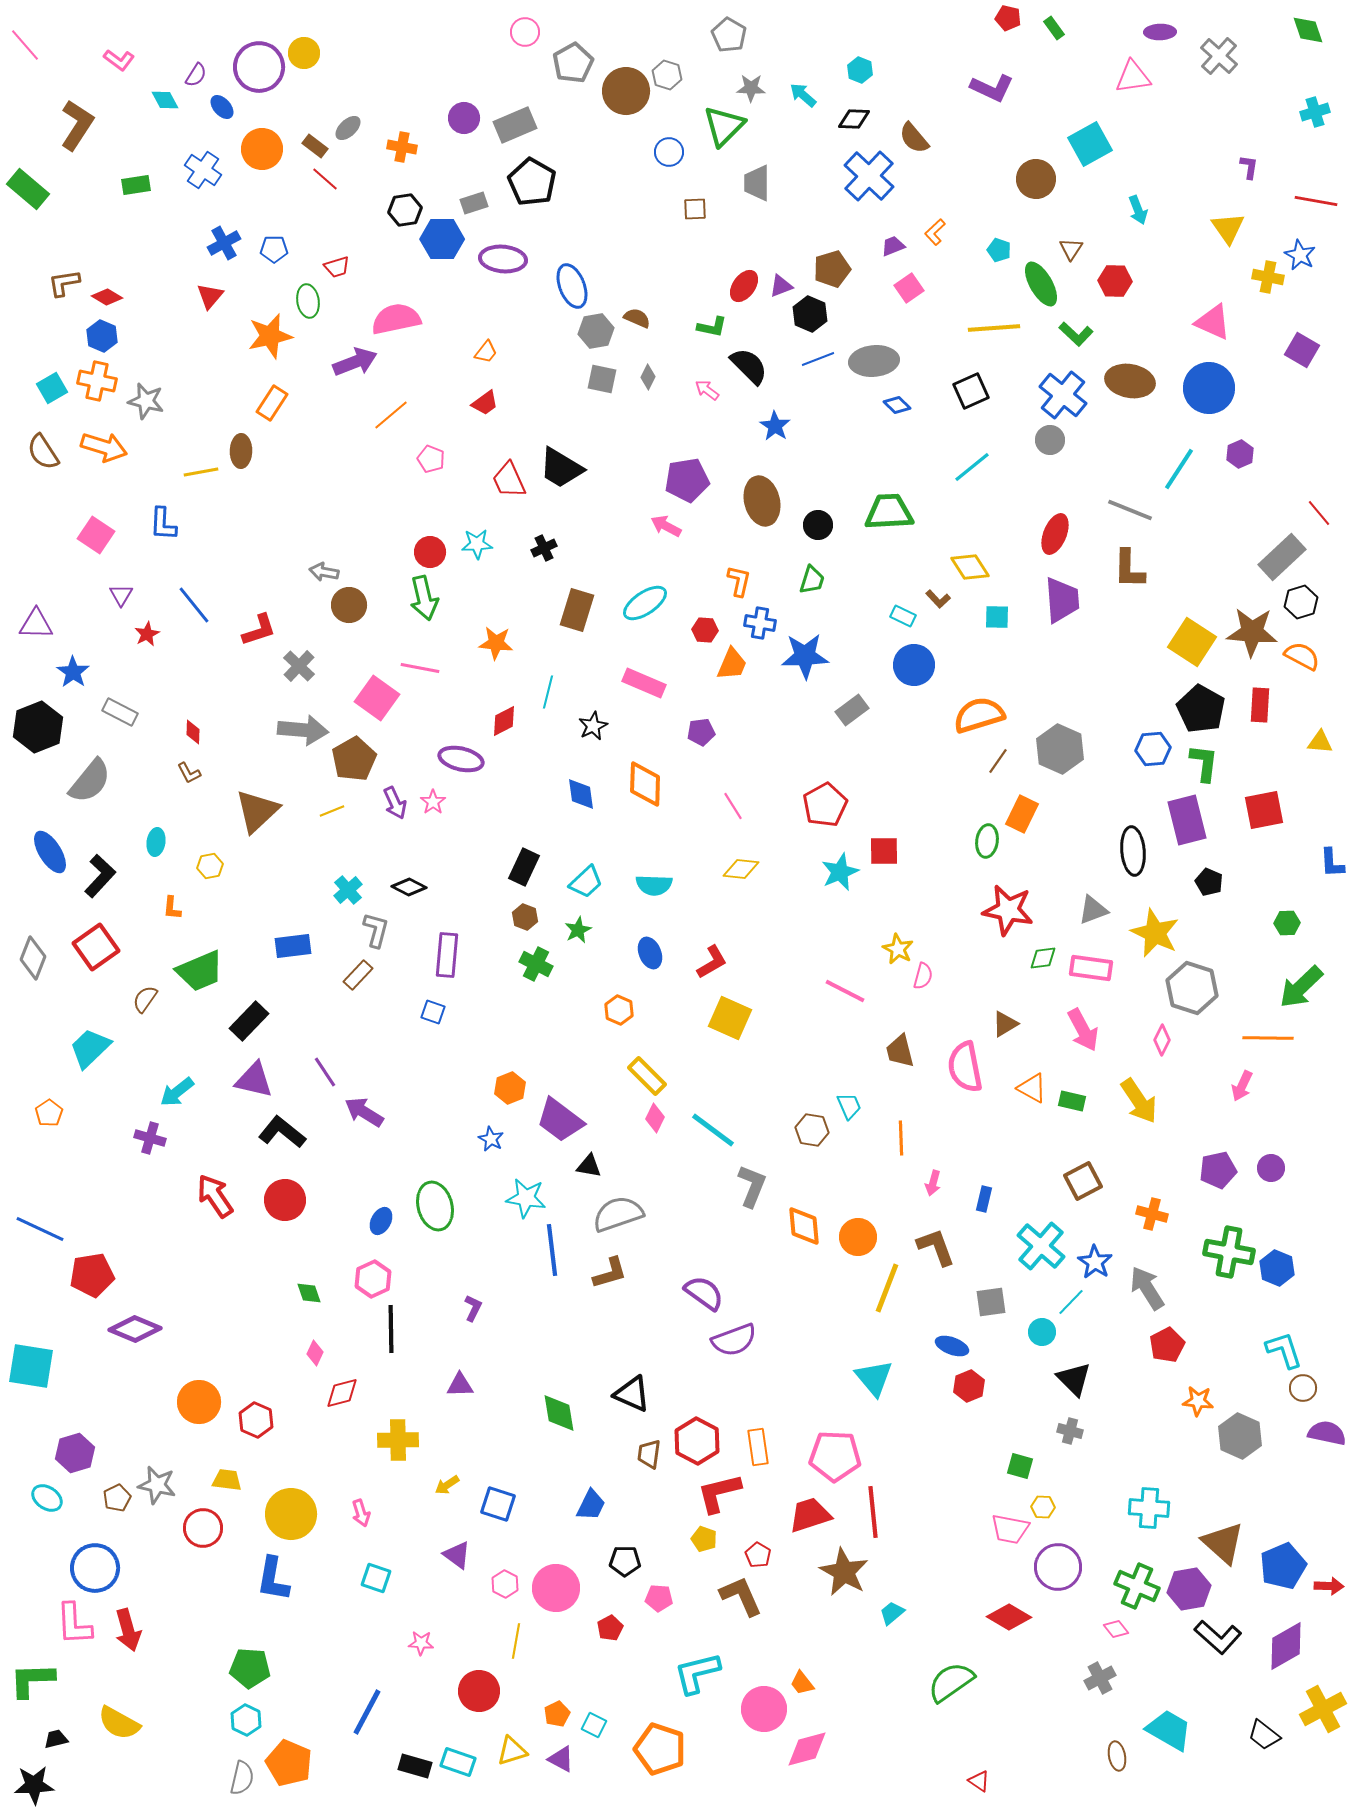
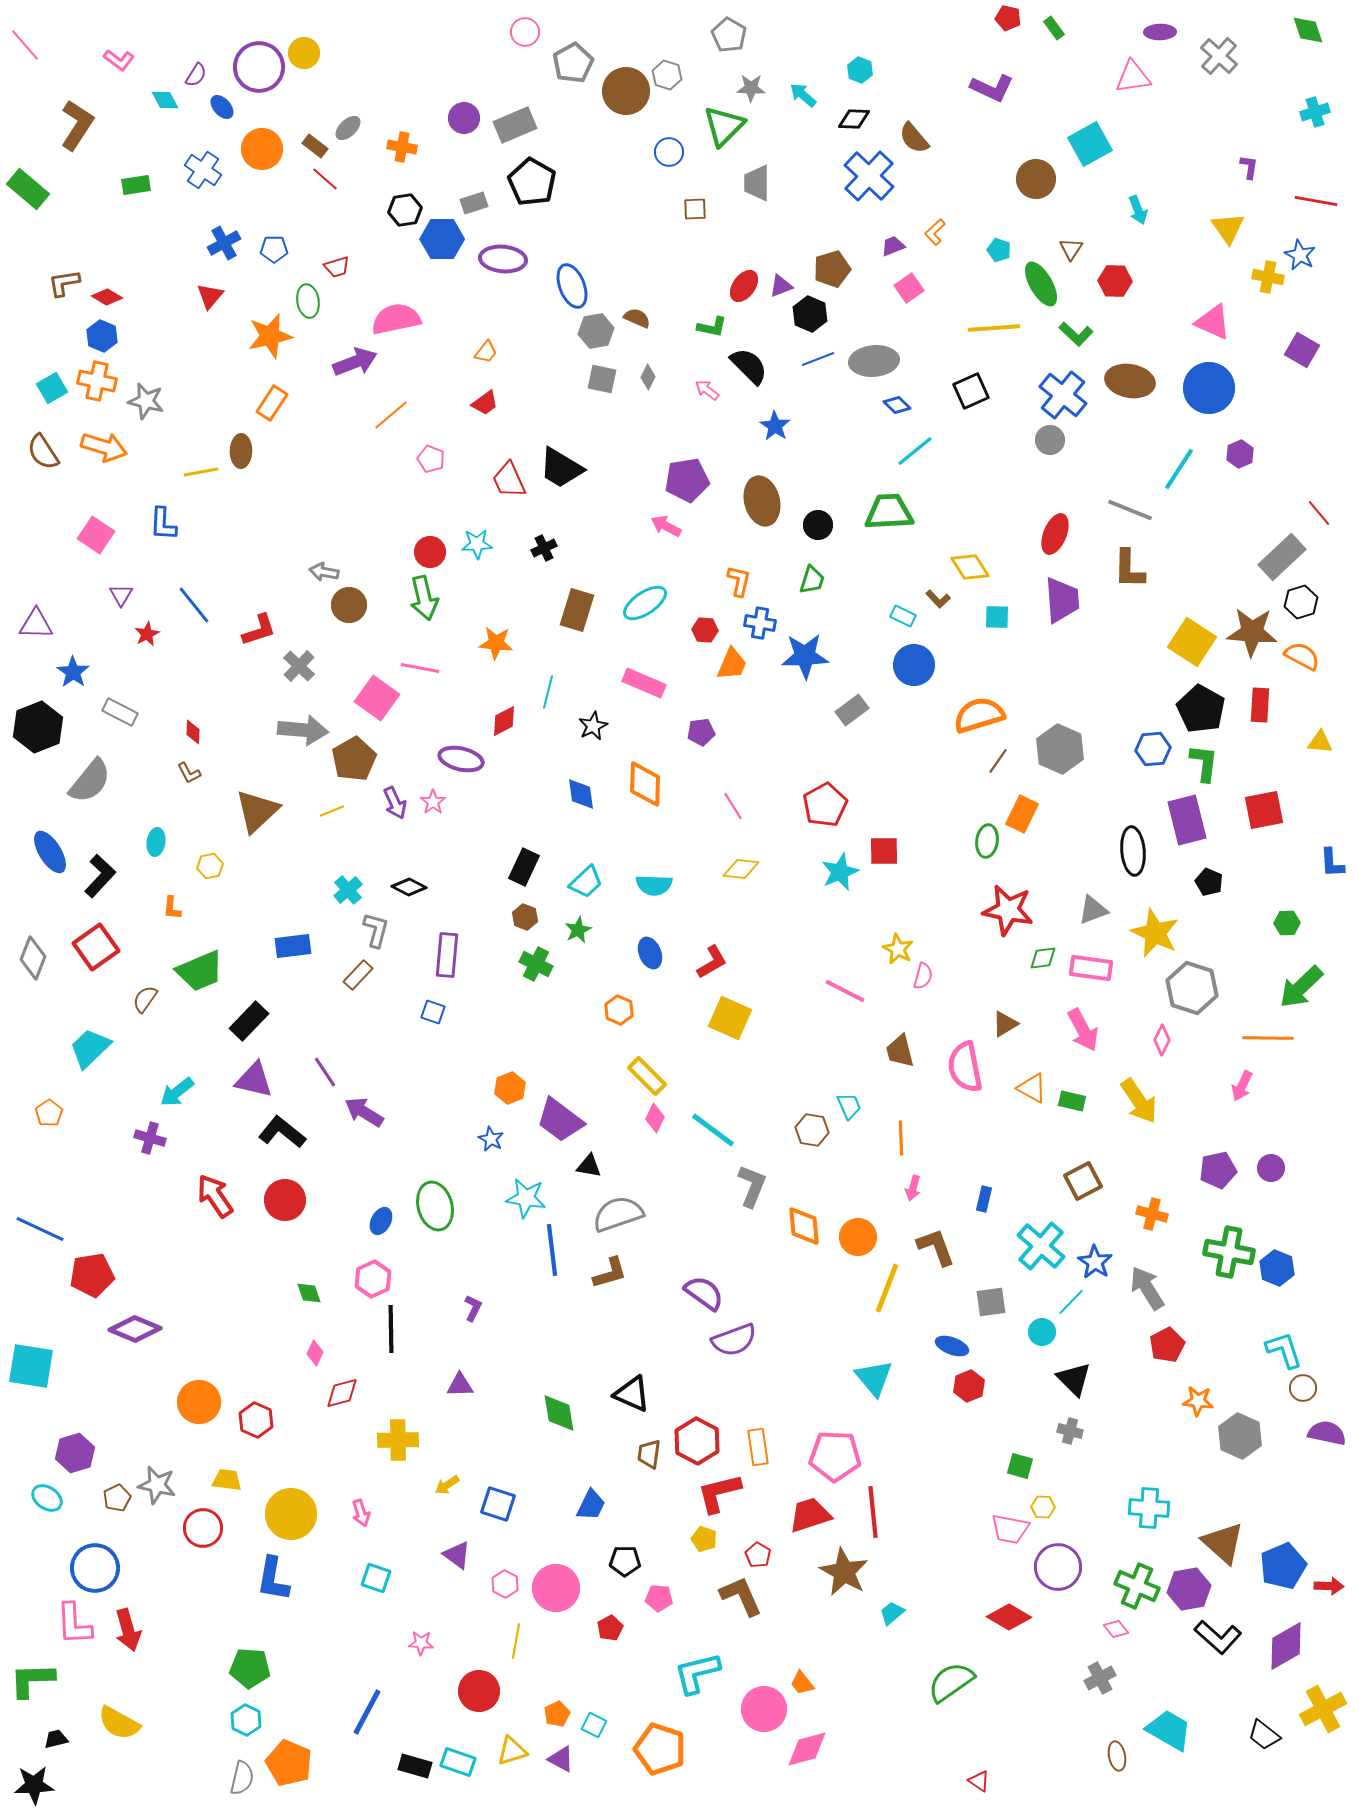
cyan line at (972, 467): moved 57 px left, 16 px up
pink arrow at (933, 1183): moved 20 px left, 5 px down
